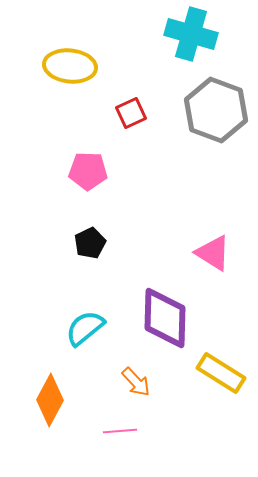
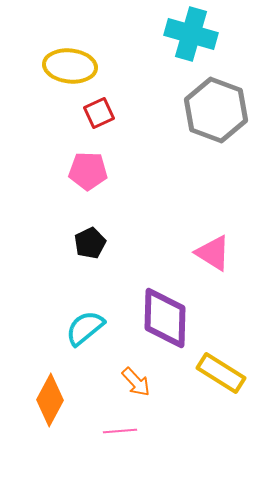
red square: moved 32 px left
